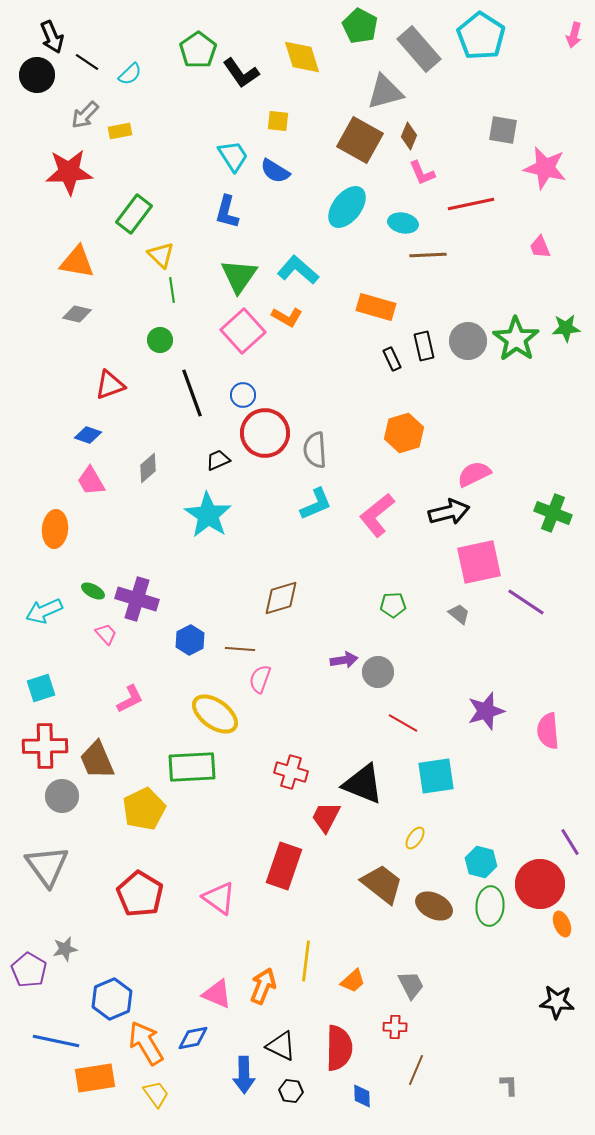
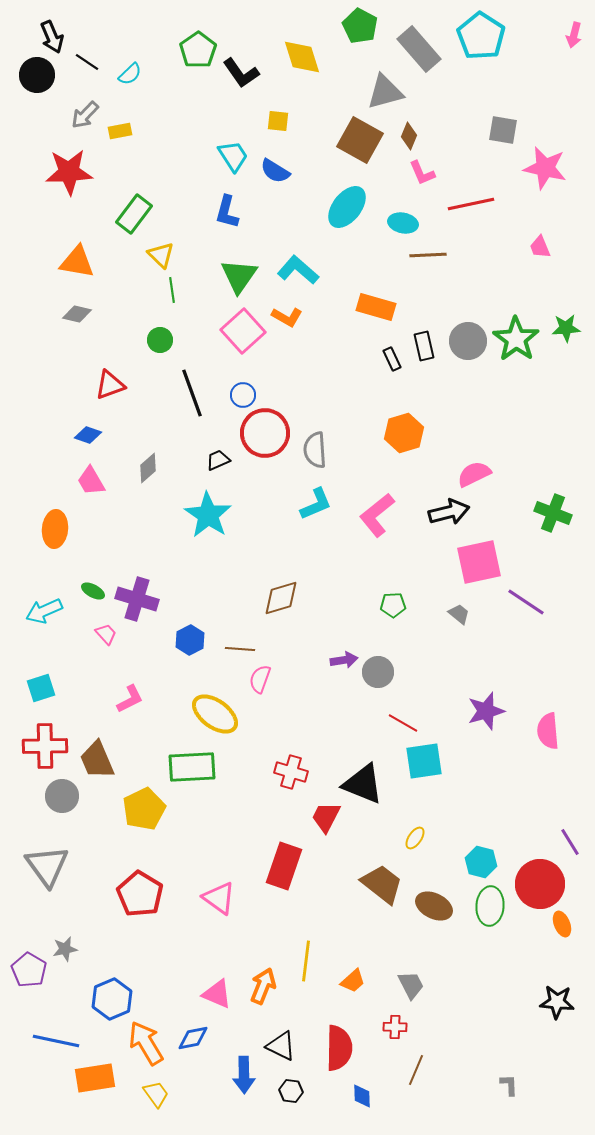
cyan square at (436, 776): moved 12 px left, 15 px up
